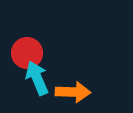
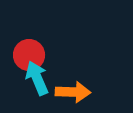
red circle: moved 2 px right, 2 px down
